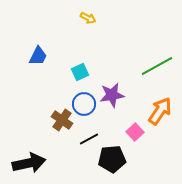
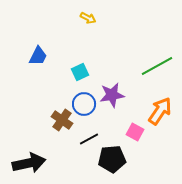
pink square: rotated 18 degrees counterclockwise
